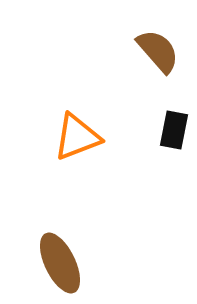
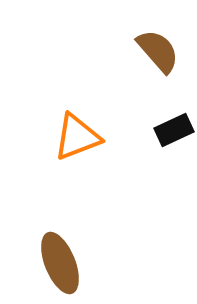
black rectangle: rotated 54 degrees clockwise
brown ellipse: rotated 4 degrees clockwise
